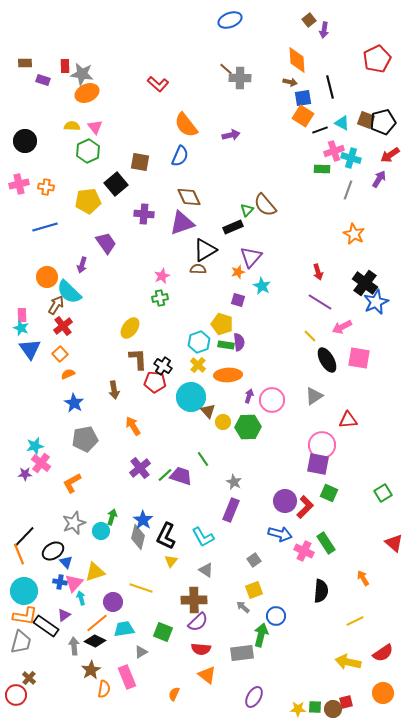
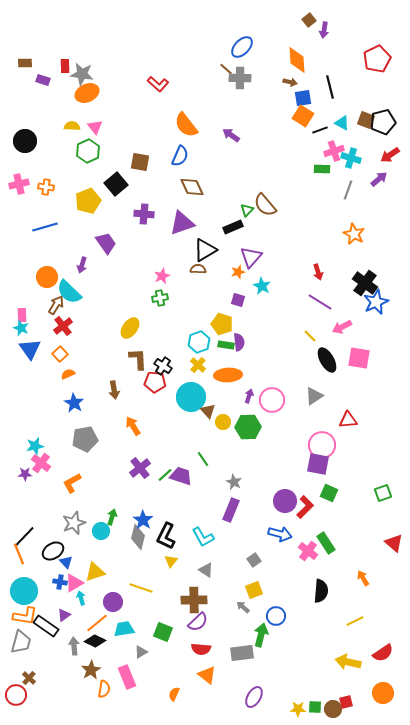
blue ellipse at (230, 20): moved 12 px right, 27 px down; rotated 25 degrees counterclockwise
purple arrow at (231, 135): rotated 132 degrees counterclockwise
purple arrow at (379, 179): rotated 18 degrees clockwise
brown diamond at (189, 197): moved 3 px right, 10 px up
yellow pentagon at (88, 201): rotated 15 degrees counterclockwise
green square at (383, 493): rotated 12 degrees clockwise
pink cross at (304, 551): moved 4 px right; rotated 12 degrees clockwise
pink triangle at (74, 583): rotated 18 degrees clockwise
